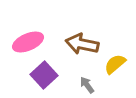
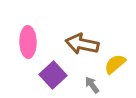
pink ellipse: rotated 68 degrees counterclockwise
purple square: moved 9 px right
gray arrow: moved 5 px right
